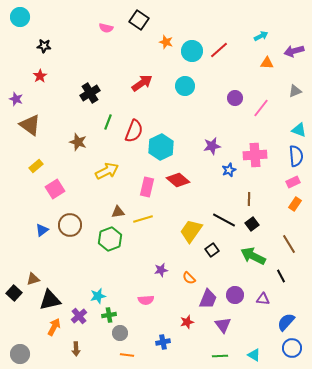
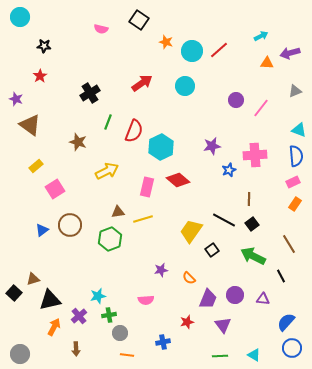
pink semicircle at (106, 28): moved 5 px left, 1 px down
purple arrow at (294, 51): moved 4 px left, 2 px down
purple circle at (235, 98): moved 1 px right, 2 px down
